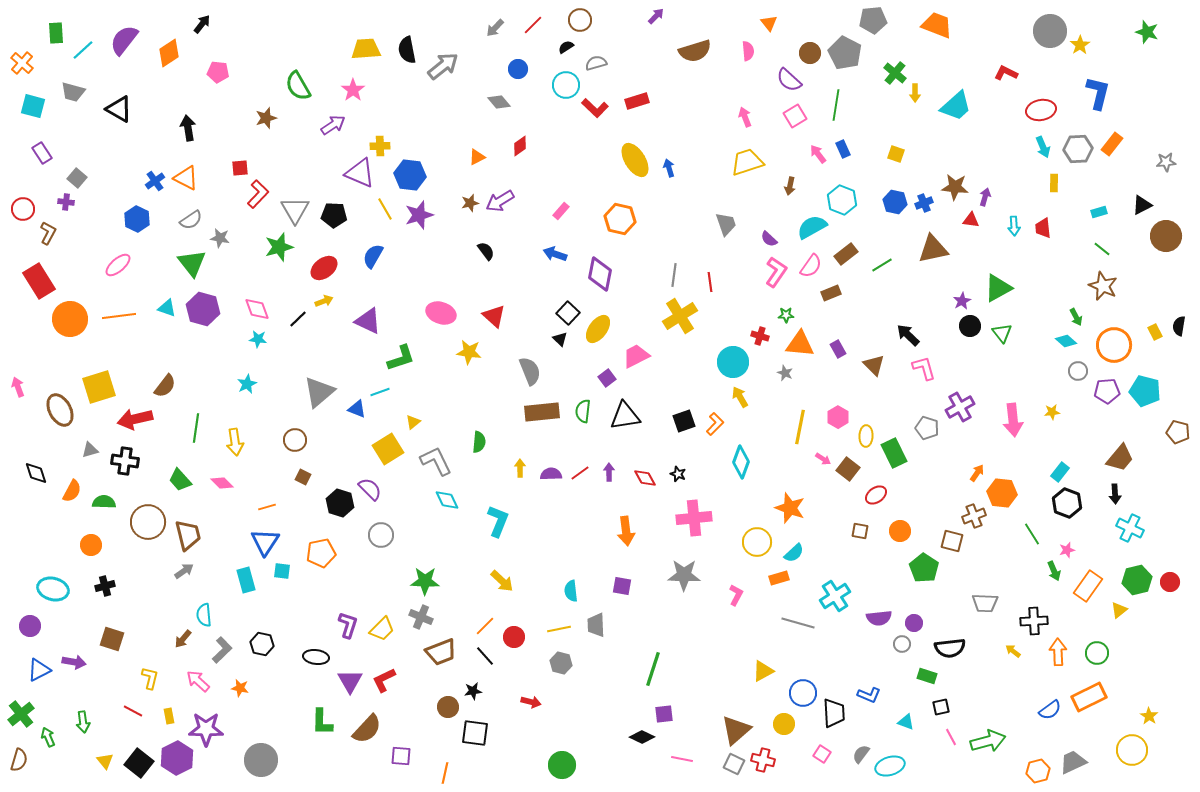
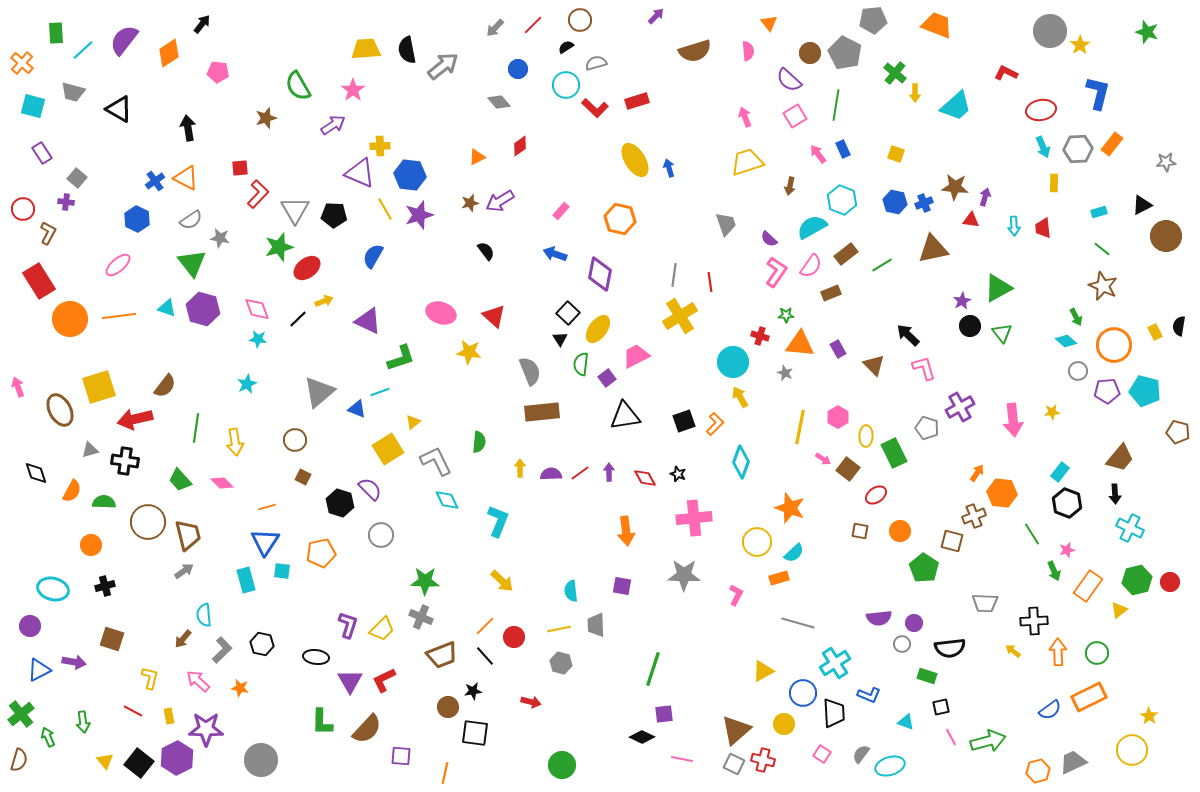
red ellipse at (324, 268): moved 17 px left
black triangle at (560, 339): rotated 14 degrees clockwise
green semicircle at (583, 411): moved 2 px left, 47 px up
cyan cross at (835, 596): moved 67 px down
brown trapezoid at (441, 652): moved 1 px right, 3 px down
